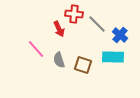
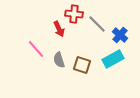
cyan rectangle: moved 2 px down; rotated 30 degrees counterclockwise
brown square: moved 1 px left
